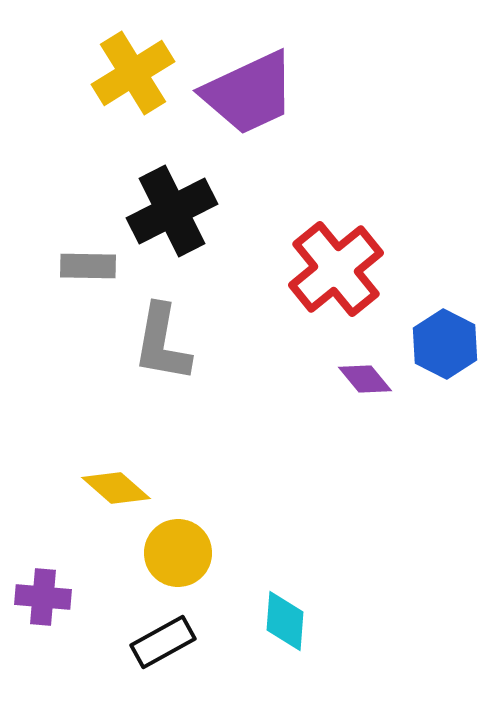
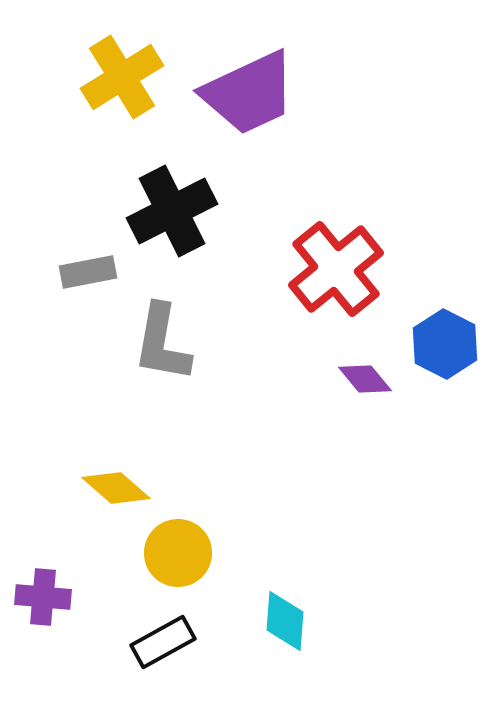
yellow cross: moved 11 px left, 4 px down
gray rectangle: moved 6 px down; rotated 12 degrees counterclockwise
